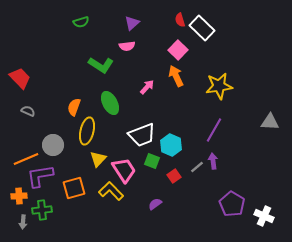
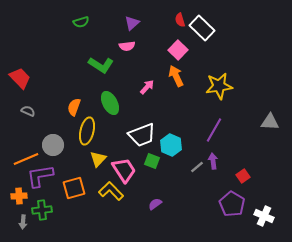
red square: moved 69 px right
